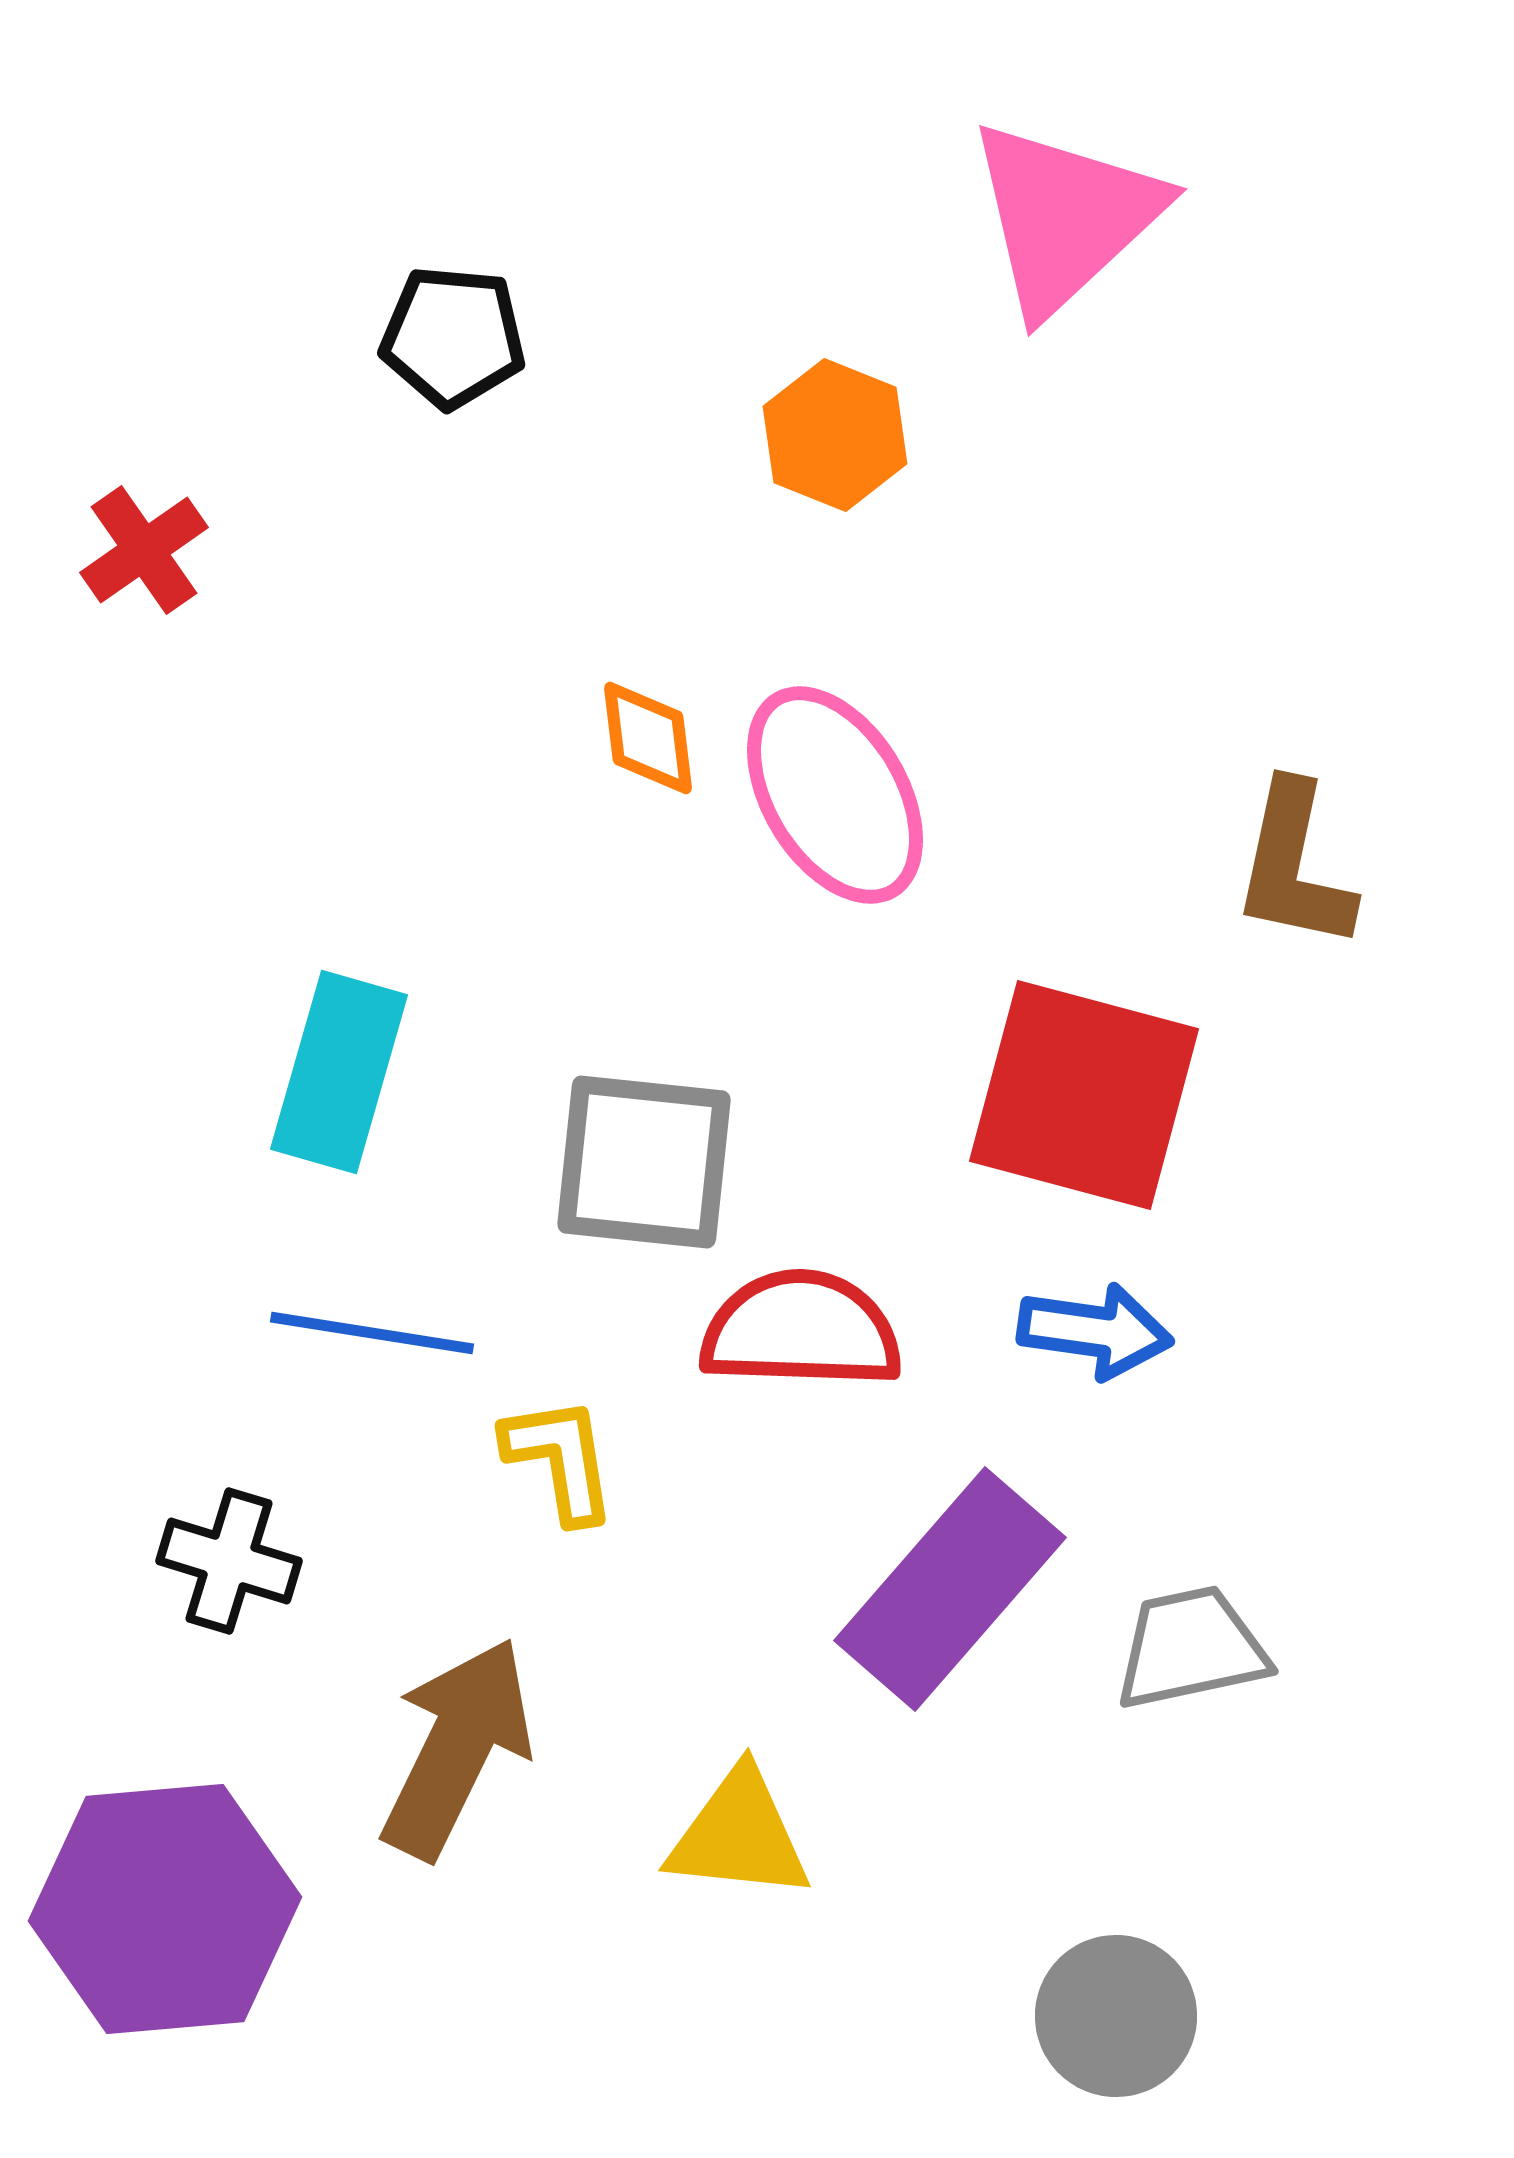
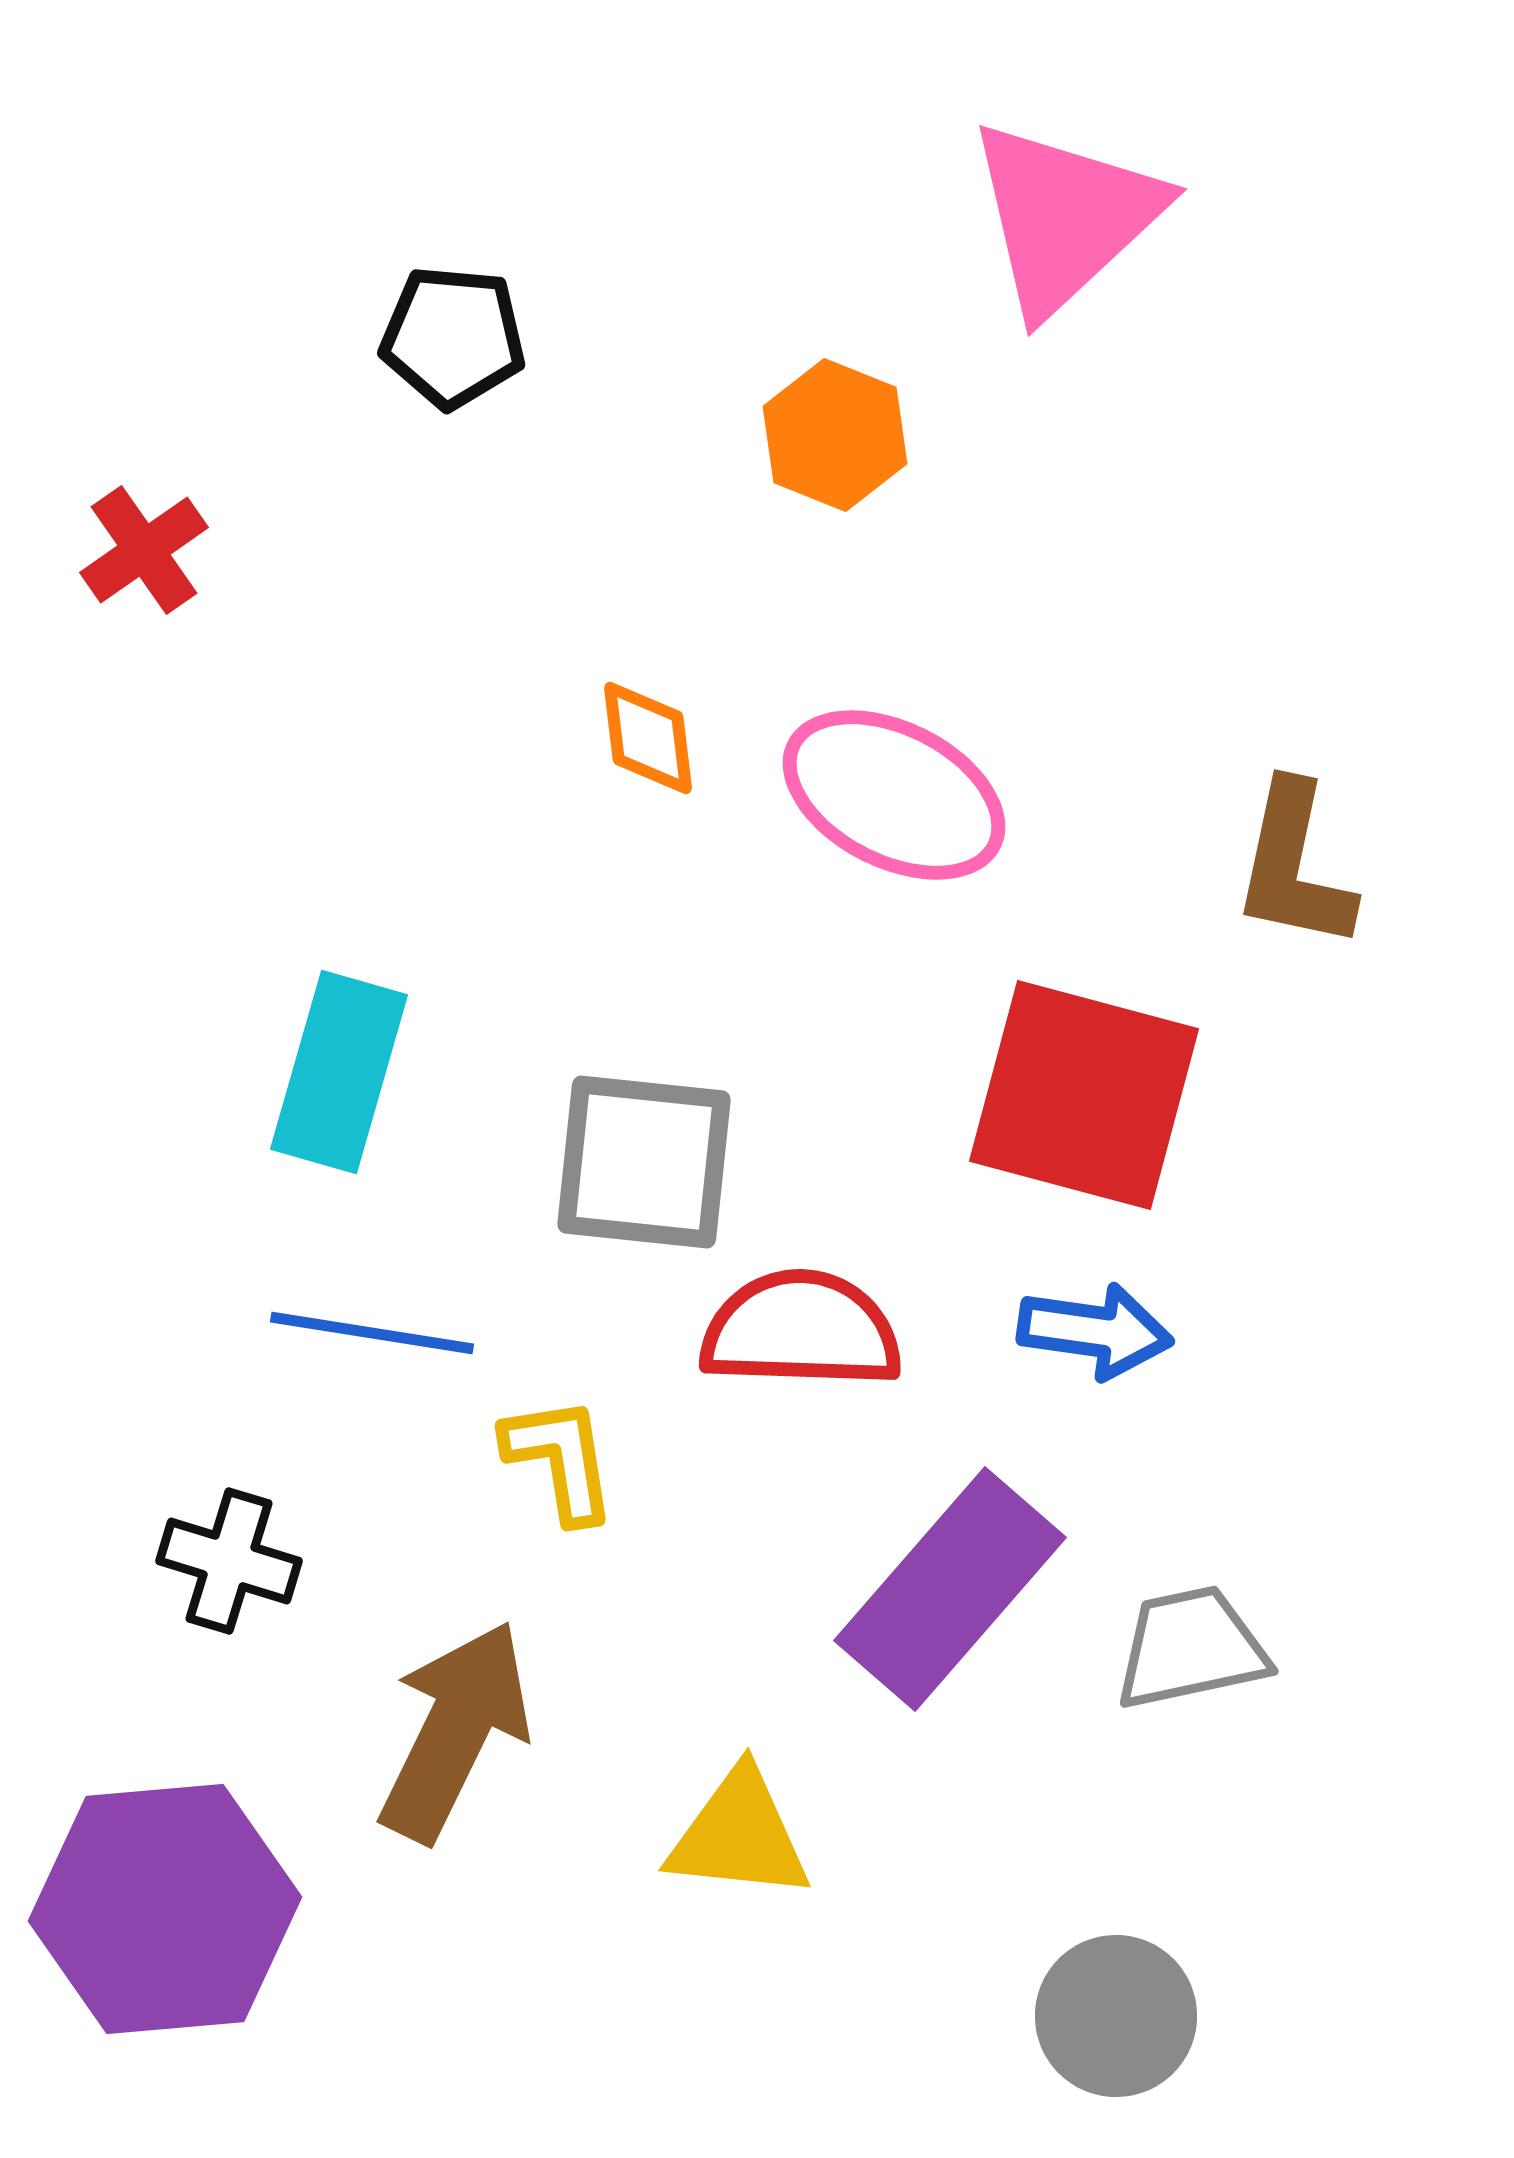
pink ellipse: moved 59 px right; rotated 32 degrees counterclockwise
brown arrow: moved 2 px left, 17 px up
